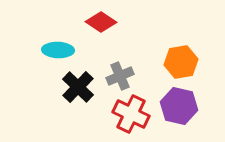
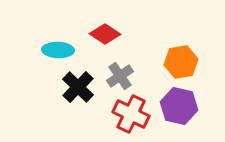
red diamond: moved 4 px right, 12 px down
gray cross: rotated 12 degrees counterclockwise
